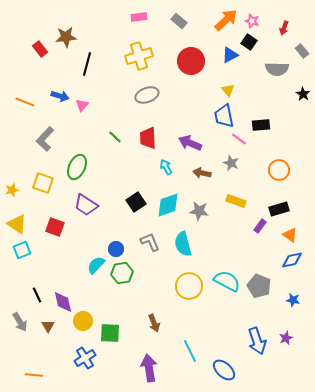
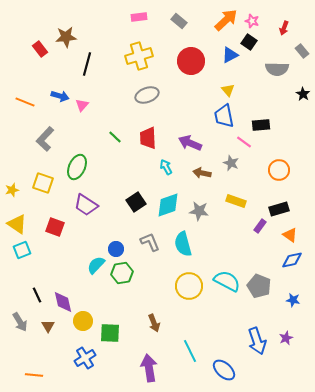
pink line at (239, 139): moved 5 px right, 3 px down
